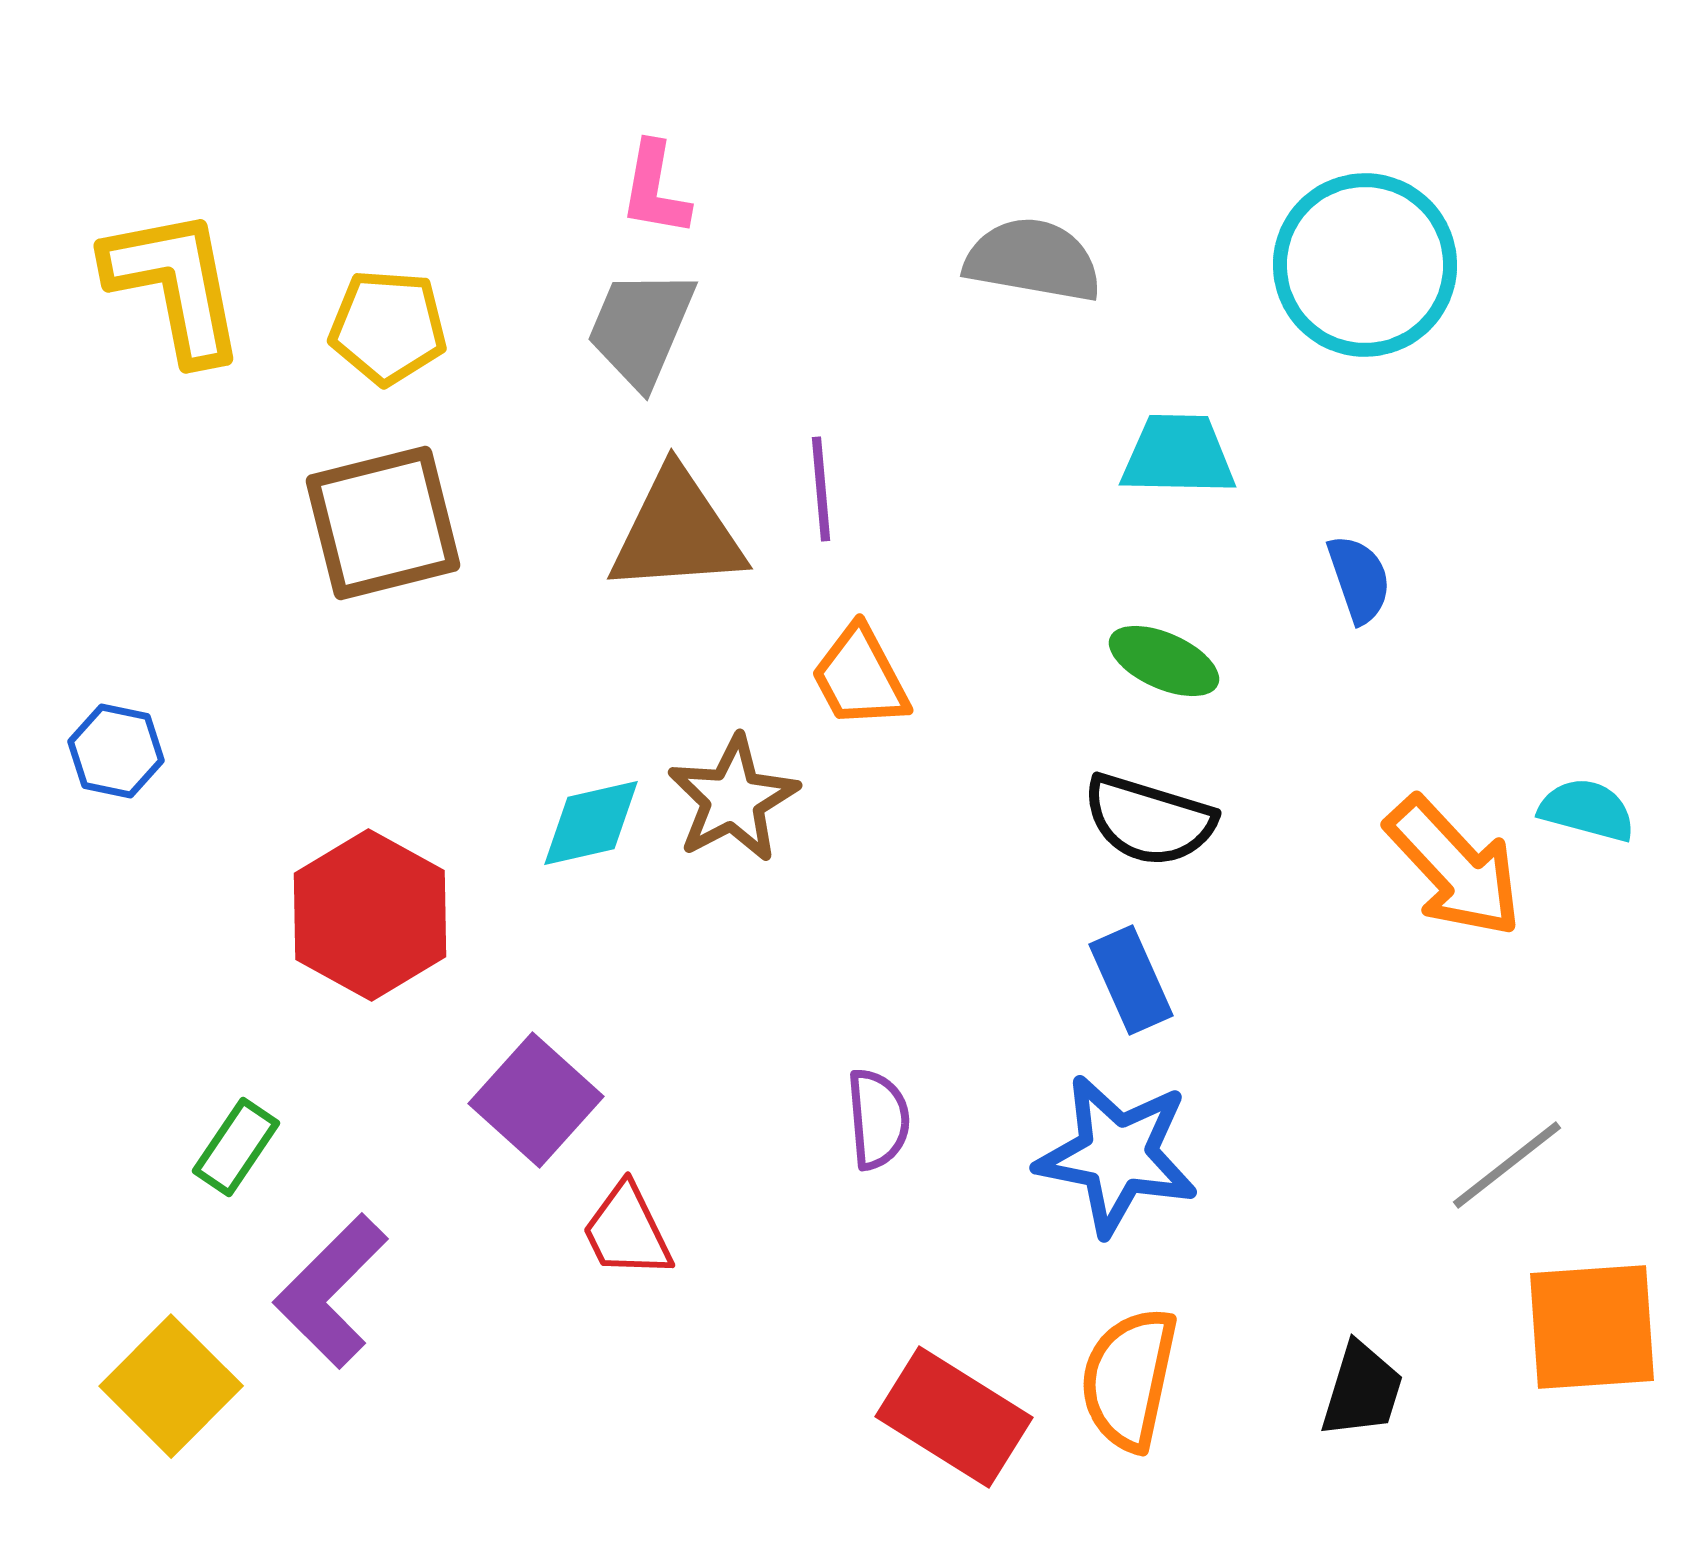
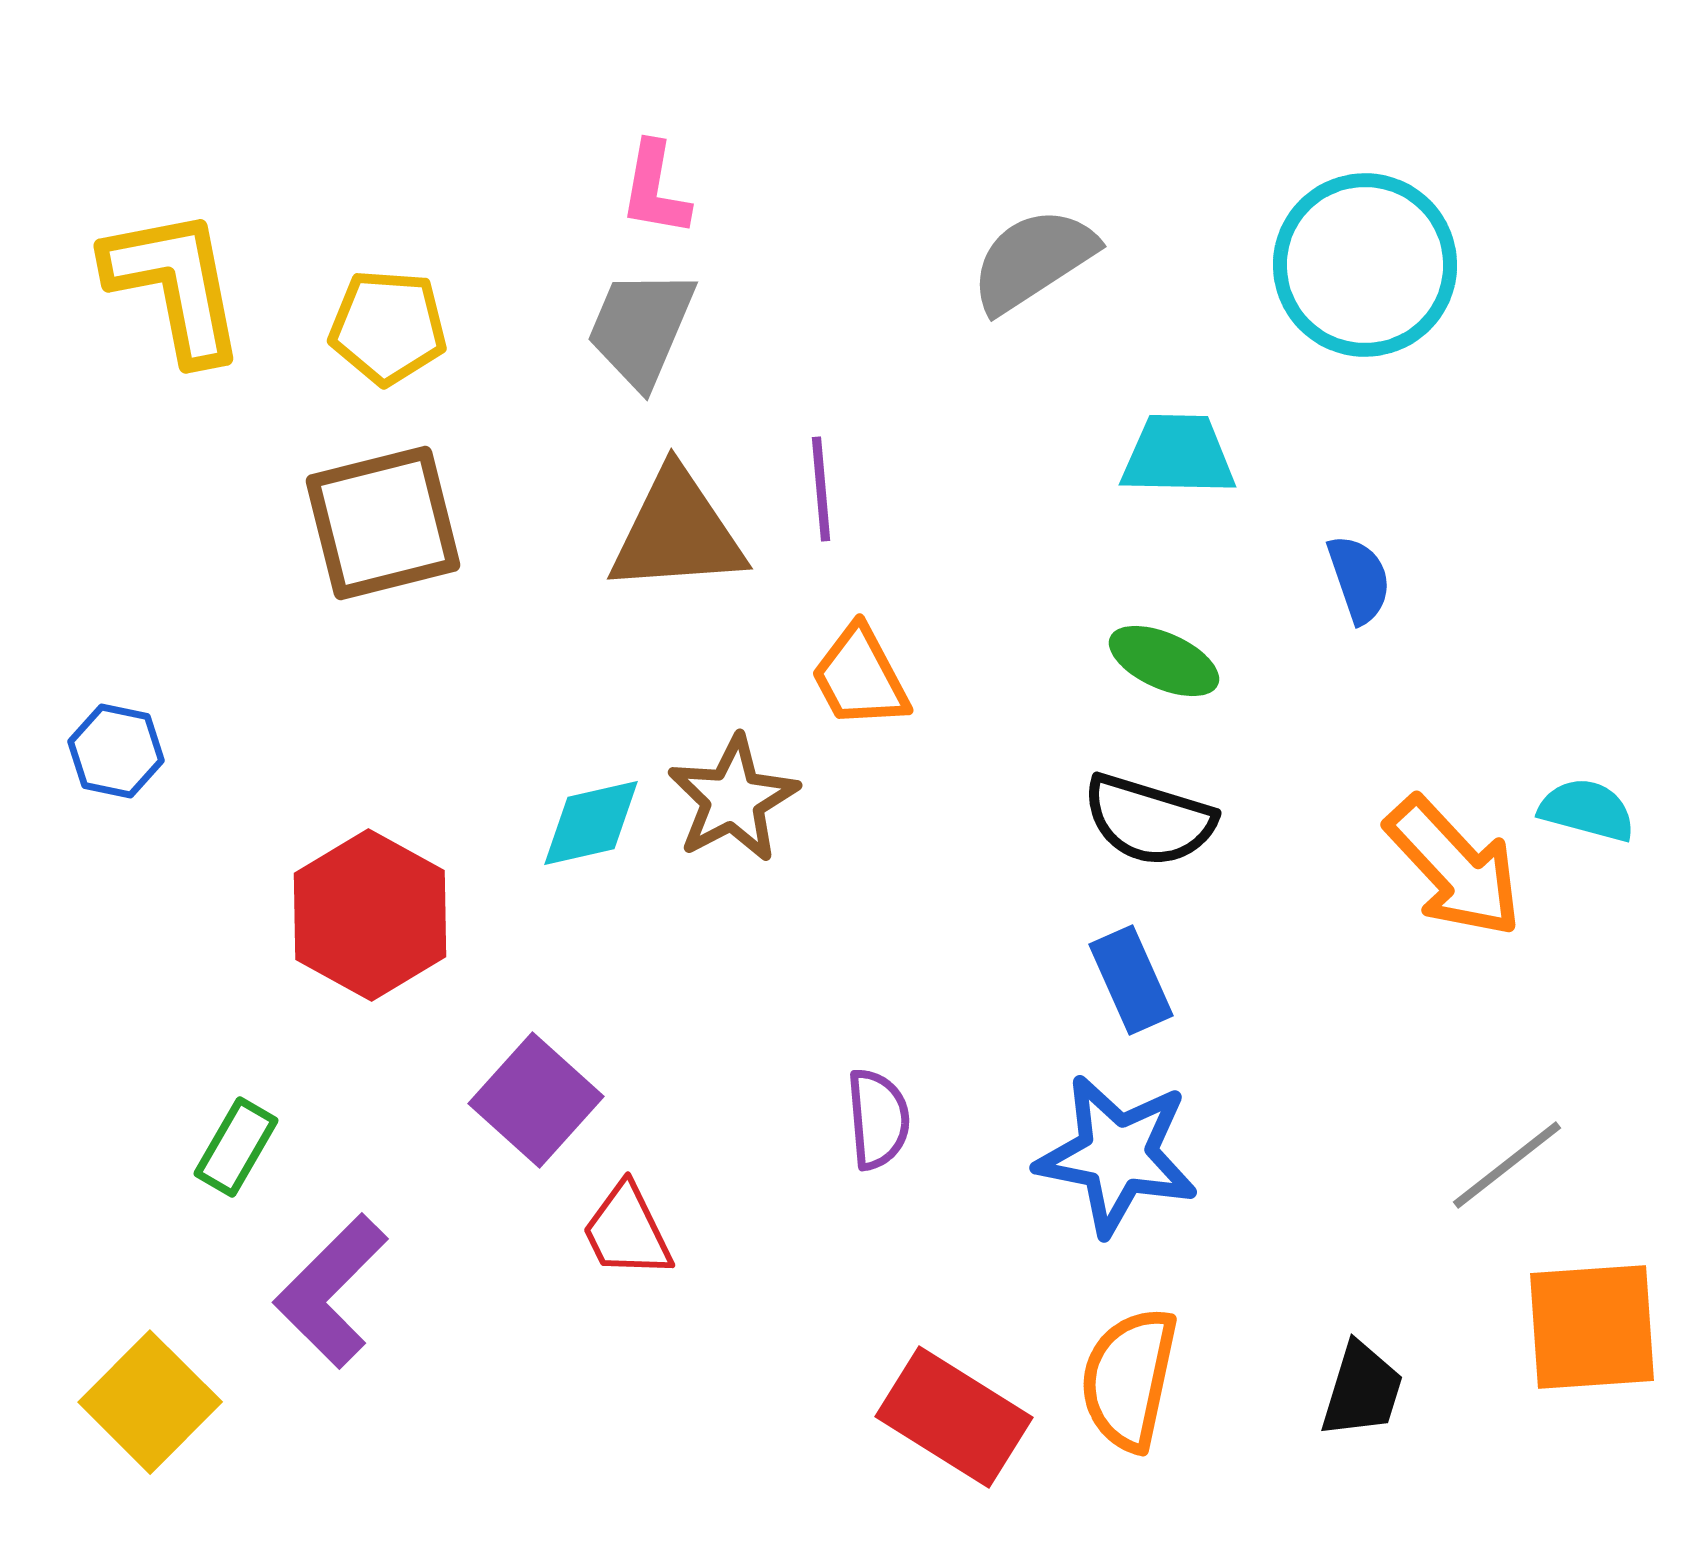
gray semicircle: rotated 43 degrees counterclockwise
green rectangle: rotated 4 degrees counterclockwise
yellow square: moved 21 px left, 16 px down
